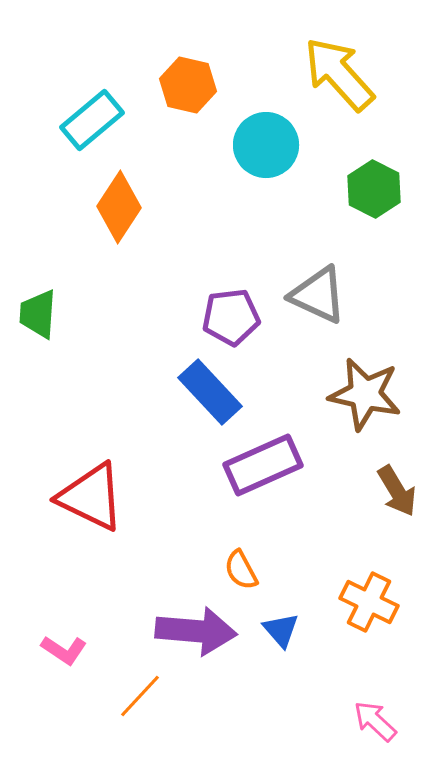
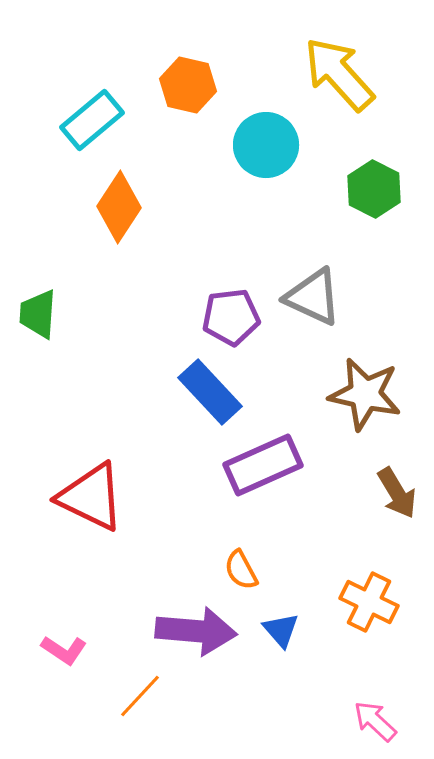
gray triangle: moved 5 px left, 2 px down
brown arrow: moved 2 px down
